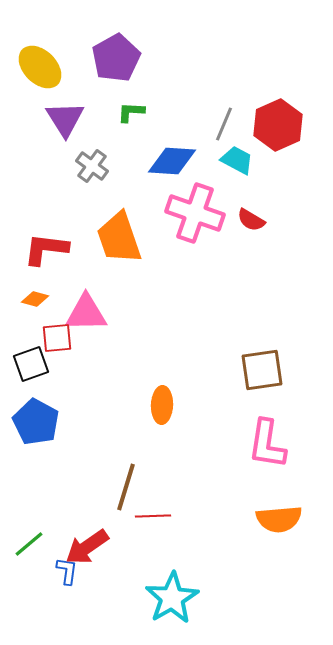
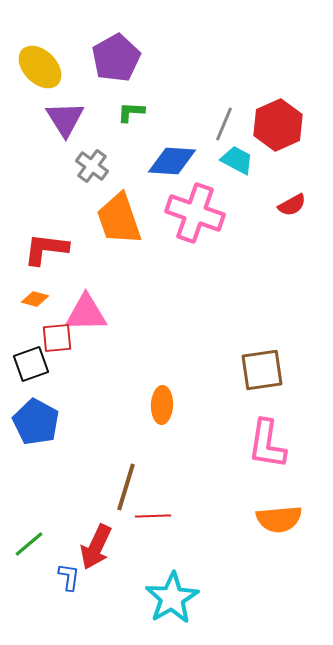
red semicircle: moved 41 px right, 15 px up; rotated 60 degrees counterclockwise
orange trapezoid: moved 19 px up
red arrow: moved 9 px right; rotated 30 degrees counterclockwise
blue L-shape: moved 2 px right, 6 px down
